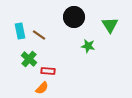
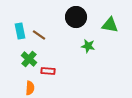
black circle: moved 2 px right
green triangle: rotated 48 degrees counterclockwise
orange semicircle: moved 12 px left; rotated 40 degrees counterclockwise
